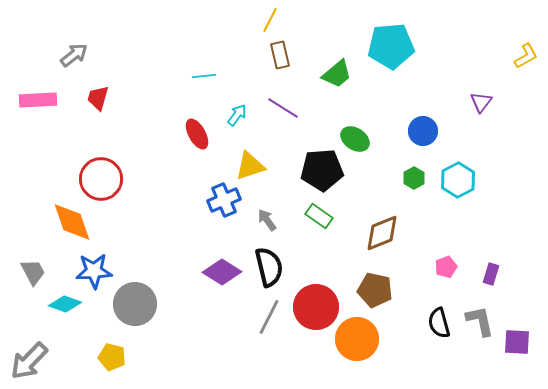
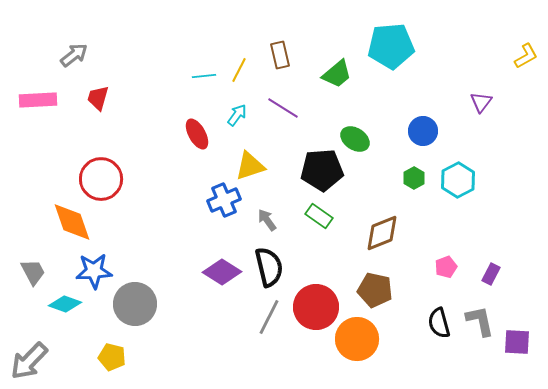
yellow line at (270, 20): moved 31 px left, 50 px down
purple rectangle at (491, 274): rotated 10 degrees clockwise
